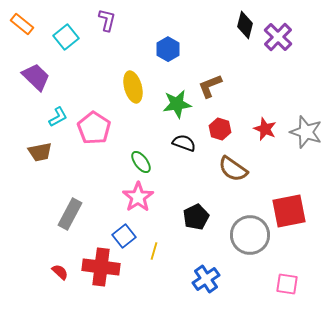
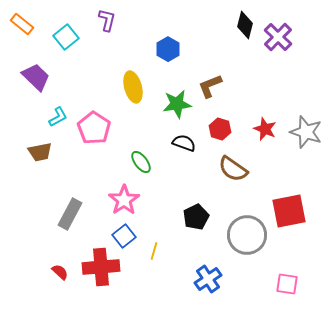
pink star: moved 14 px left, 3 px down
gray circle: moved 3 px left
red cross: rotated 12 degrees counterclockwise
blue cross: moved 2 px right
